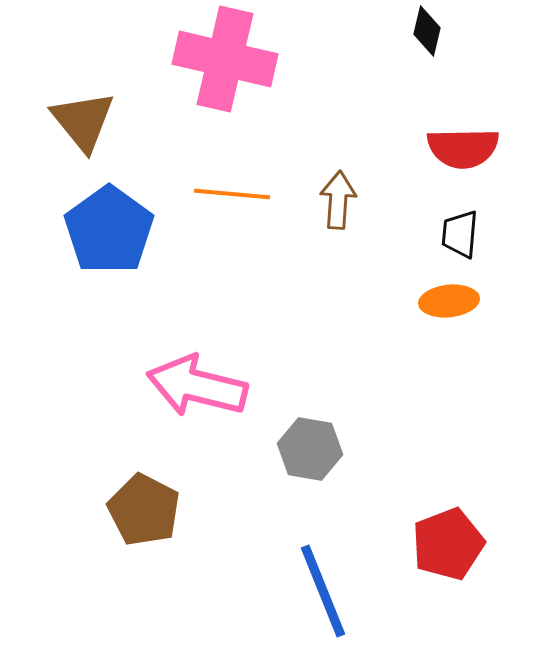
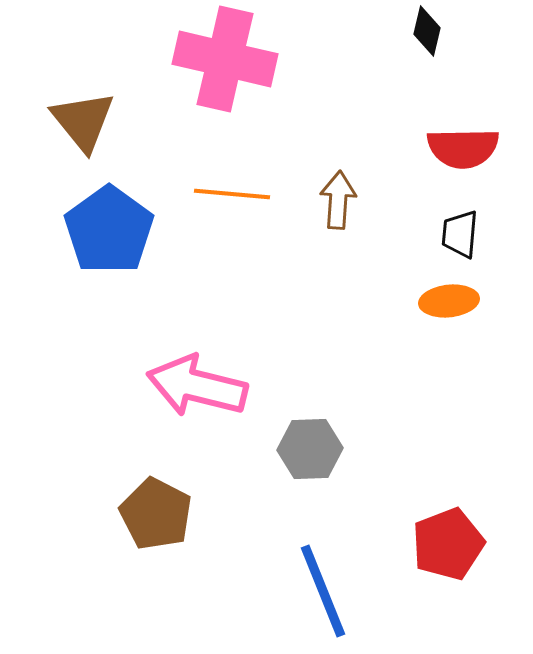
gray hexagon: rotated 12 degrees counterclockwise
brown pentagon: moved 12 px right, 4 px down
